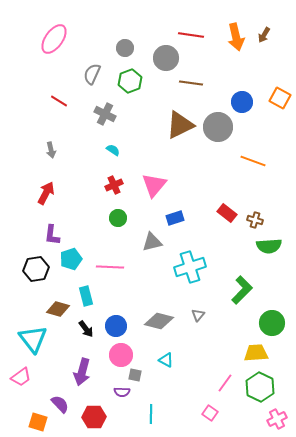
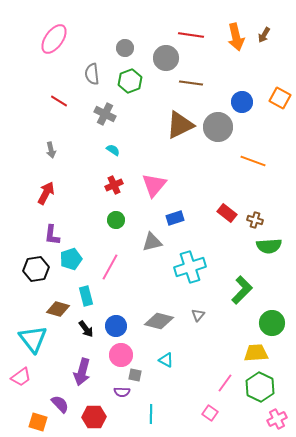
gray semicircle at (92, 74): rotated 30 degrees counterclockwise
green circle at (118, 218): moved 2 px left, 2 px down
pink line at (110, 267): rotated 64 degrees counterclockwise
